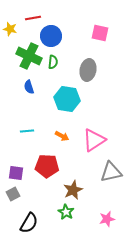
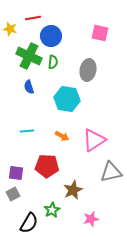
green star: moved 14 px left, 2 px up; rotated 14 degrees clockwise
pink star: moved 16 px left
